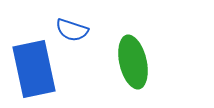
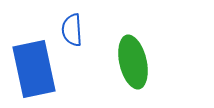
blue semicircle: rotated 68 degrees clockwise
